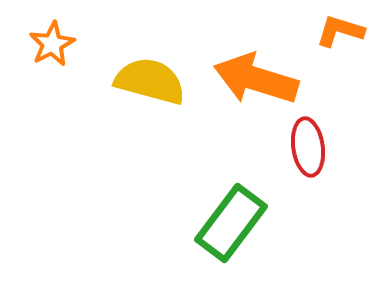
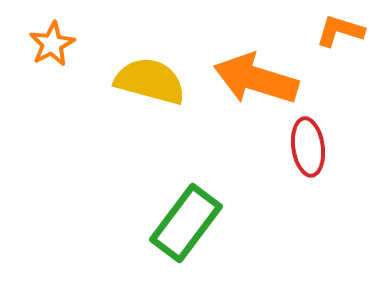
green rectangle: moved 45 px left
